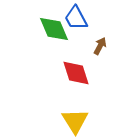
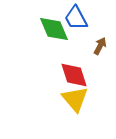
red diamond: moved 2 px left, 2 px down
yellow triangle: moved 22 px up; rotated 8 degrees counterclockwise
